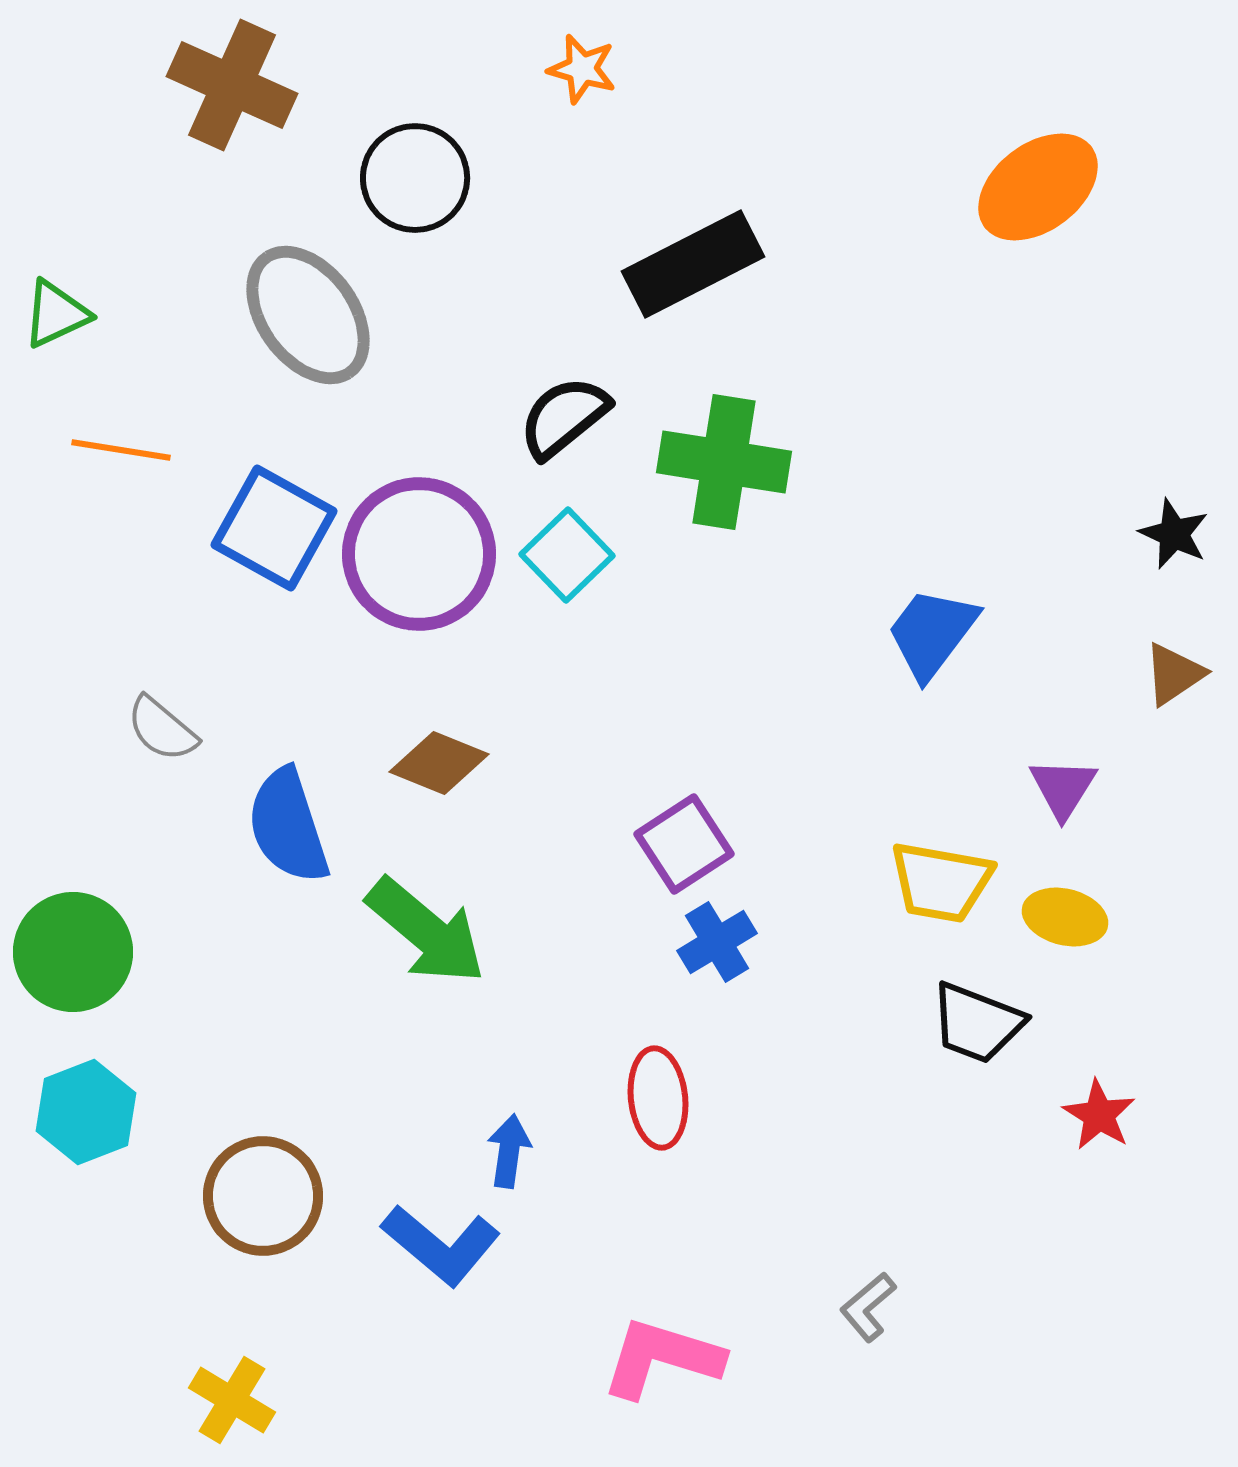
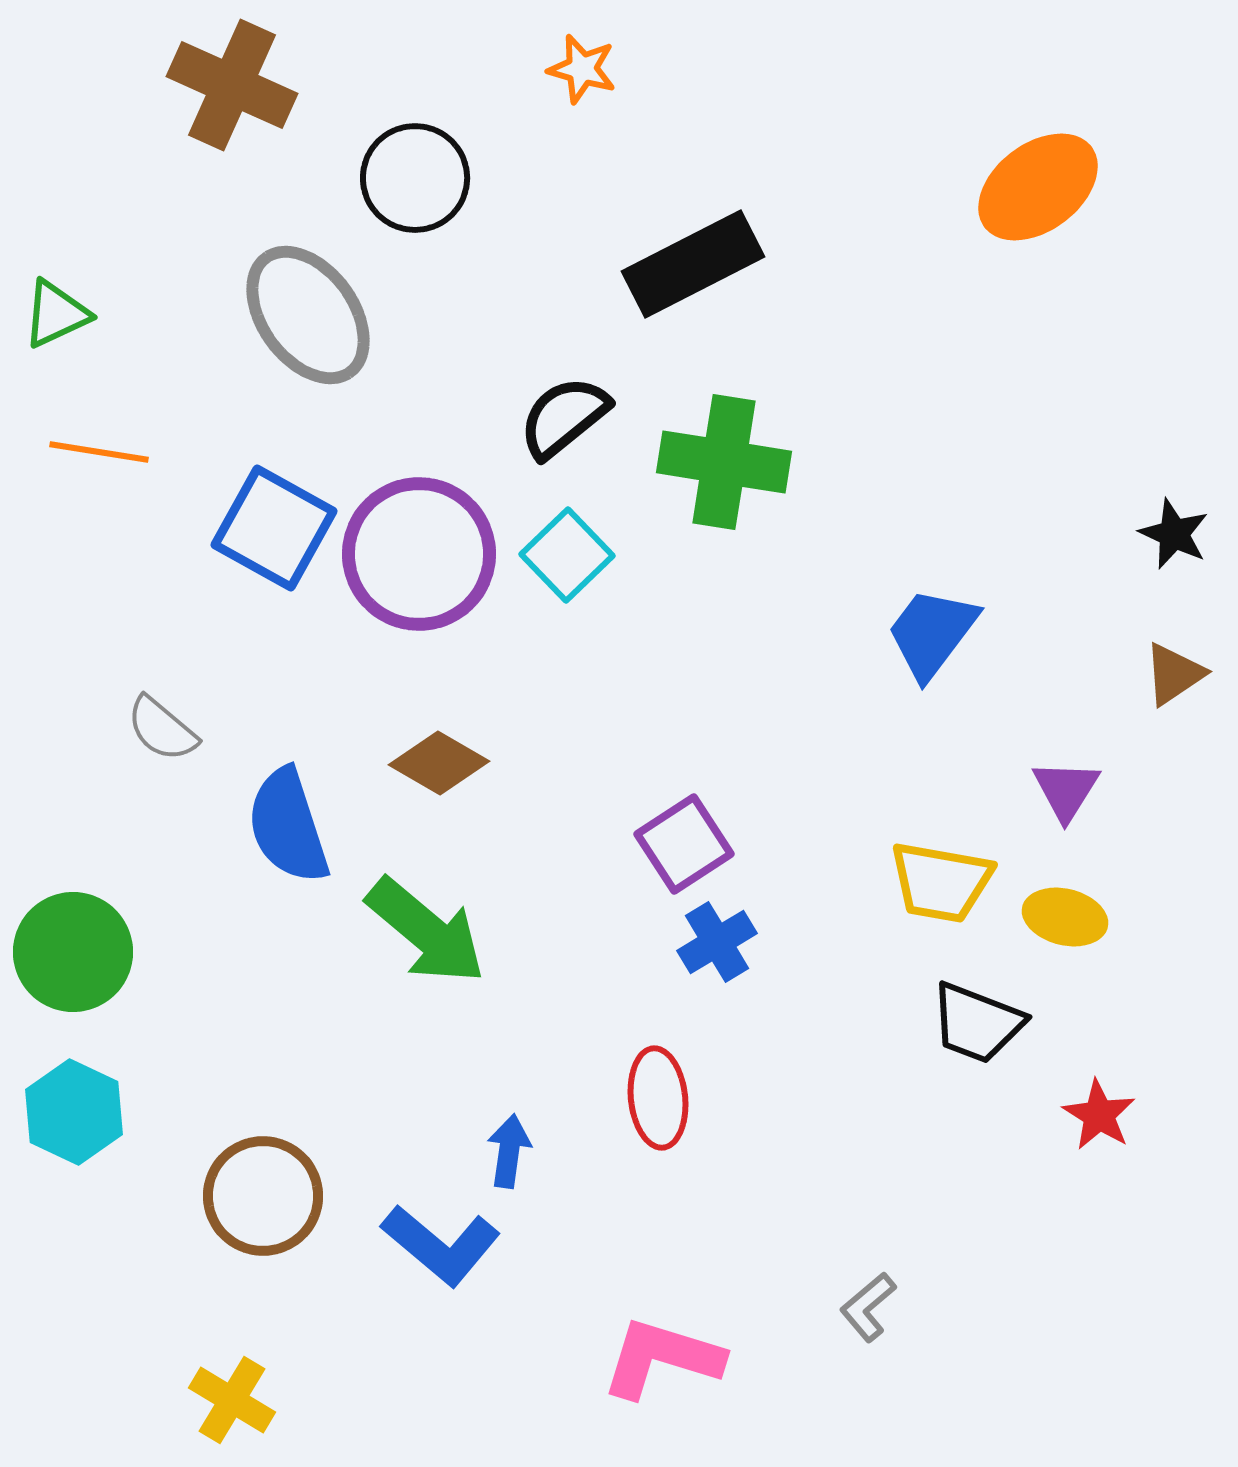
orange line: moved 22 px left, 2 px down
brown diamond: rotated 8 degrees clockwise
purple triangle: moved 3 px right, 2 px down
cyan hexagon: moved 12 px left; rotated 14 degrees counterclockwise
